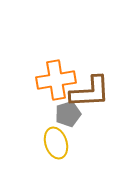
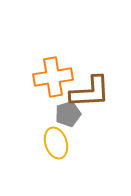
orange cross: moved 3 px left, 3 px up
